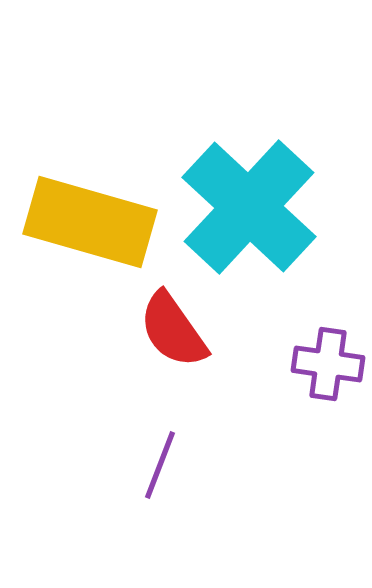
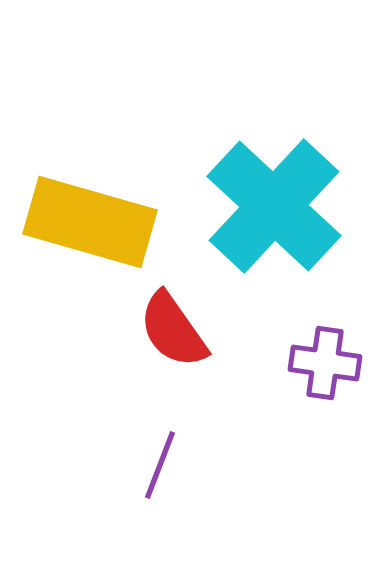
cyan cross: moved 25 px right, 1 px up
purple cross: moved 3 px left, 1 px up
